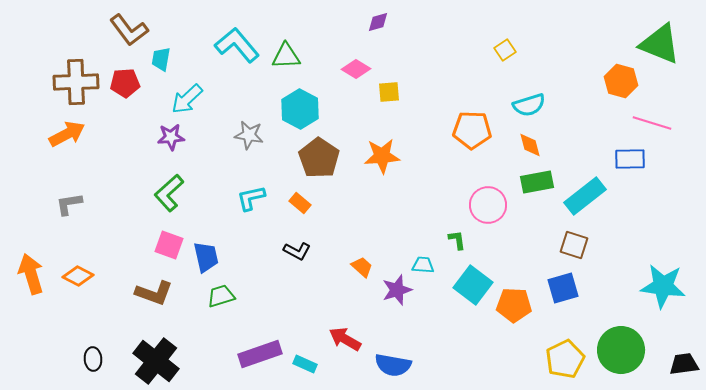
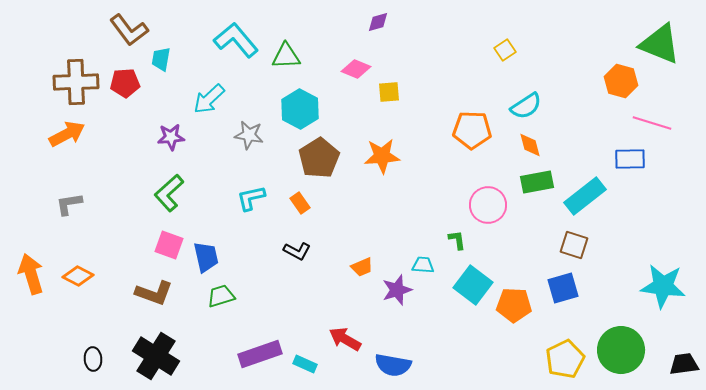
cyan L-shape at (237, 45): moved 1 px left, 5 px up
pink diamond at (356, 69): rotated 8 degrees counterclockwise
cyan arrow at (187, 99): moved 22 px right
cyan semicircle at (529, 105): moved 3 px left, 1 px down; rotated 16 degrees counterclockwise
brown pentagon at (319, 158): rotated 6 degrees clockwise
orange rectangle at (300, 203): rotated 15 degrees clockwise
orange trapezoid at (362, 267): rotated 115 degrees clockwise
black cross at (156, 361): moved 5 px up; rotated 6 degrees counterclockwise
